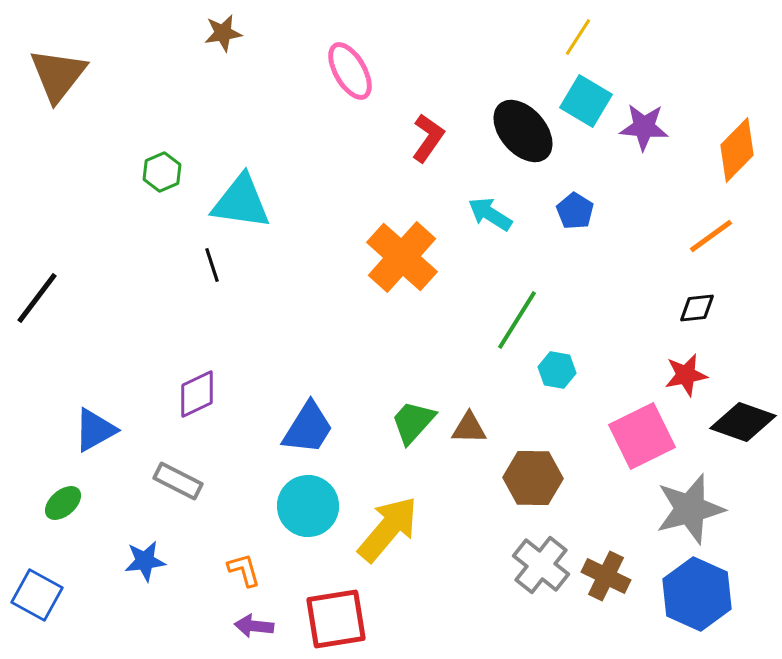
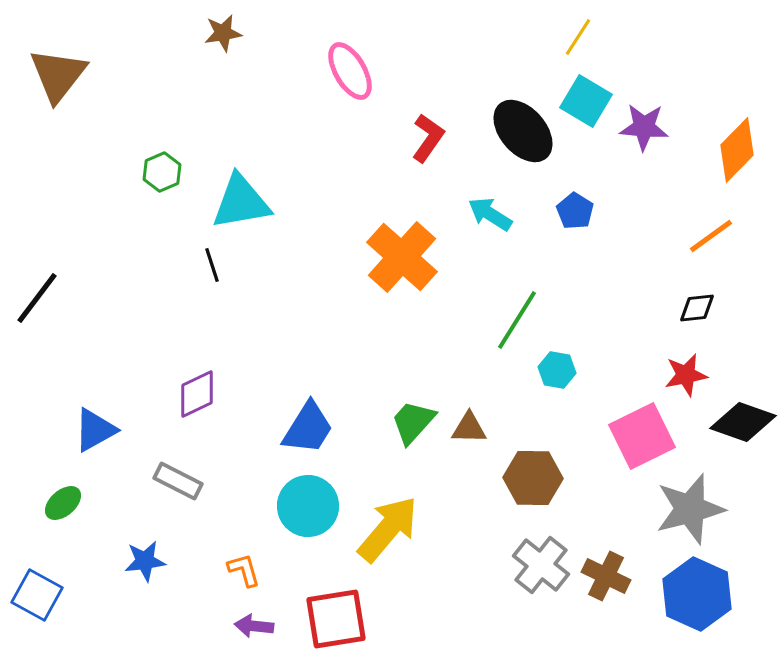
cyan triangle at (241, 202): rotated 18 degrees counterclockwise
